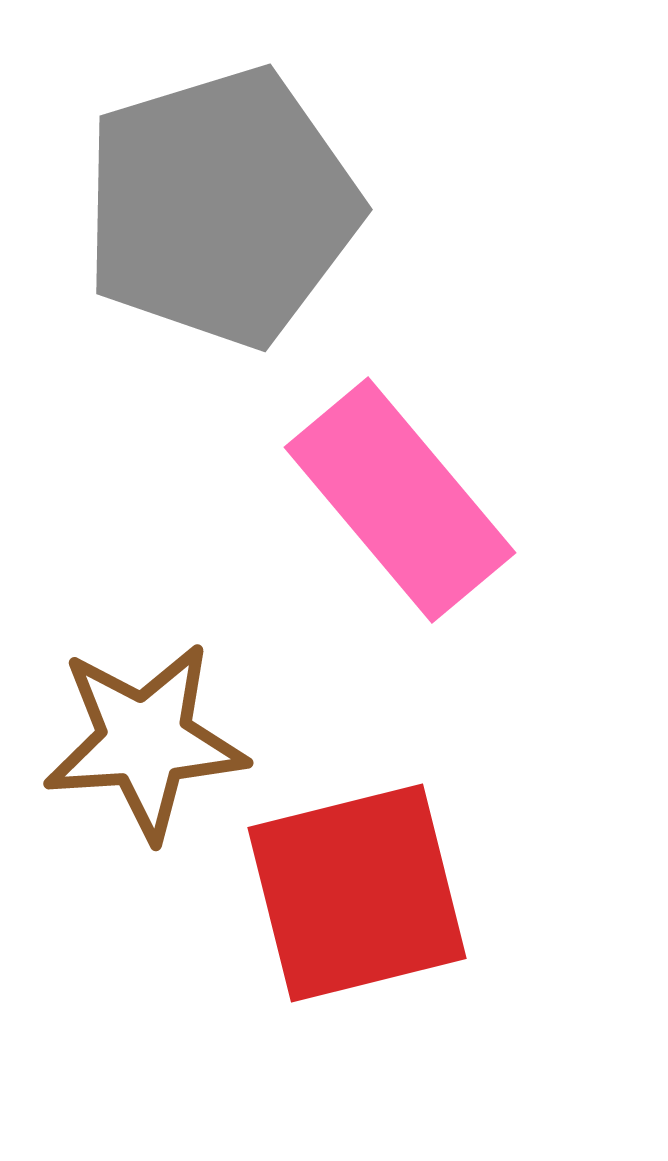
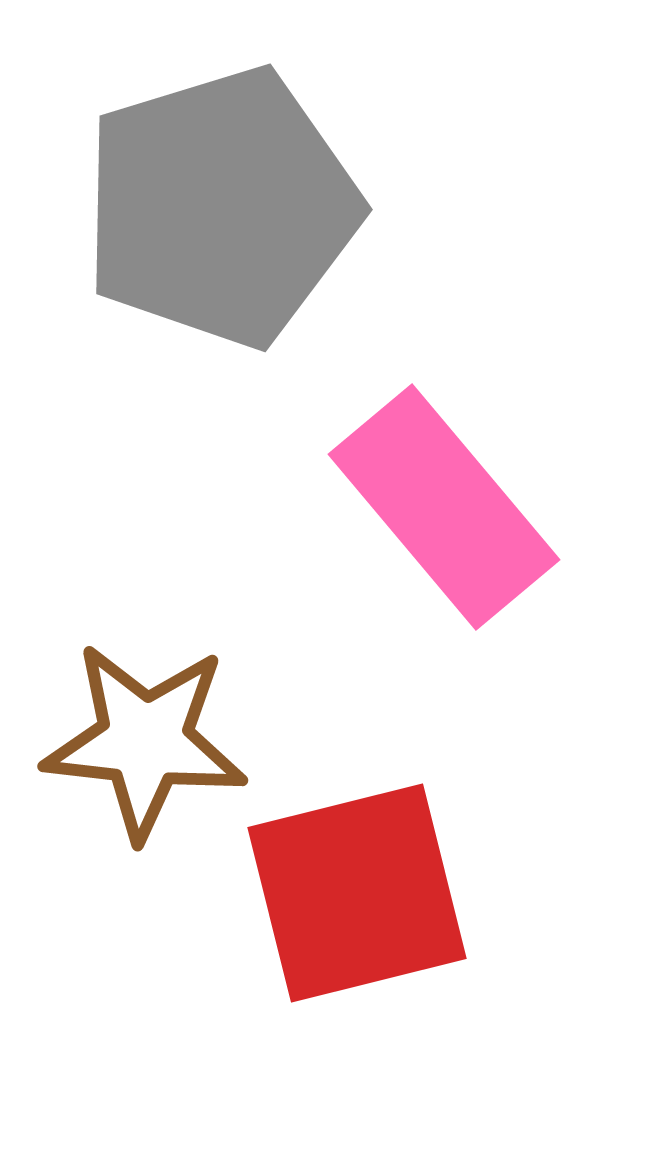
pink rectangle: moved 44 px right, 7 px down
brown star: rotated 10 degrees clockwise
